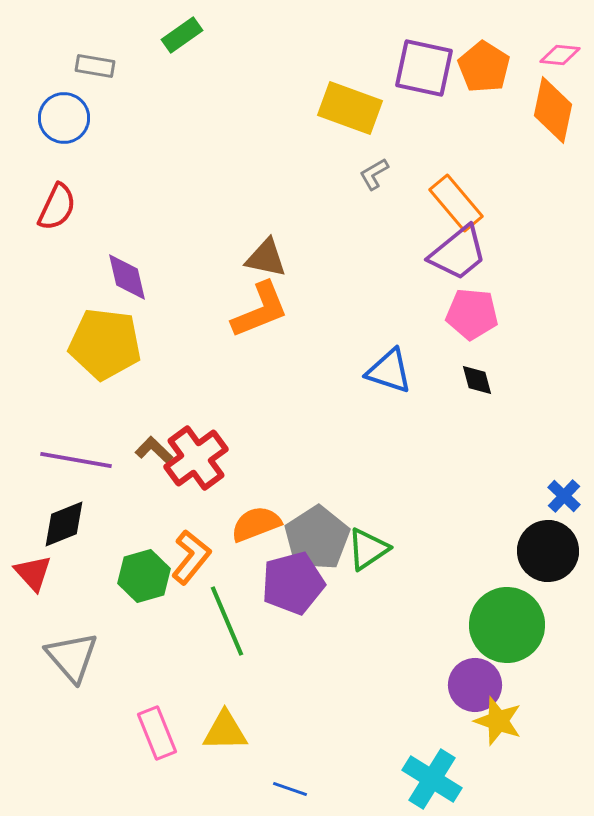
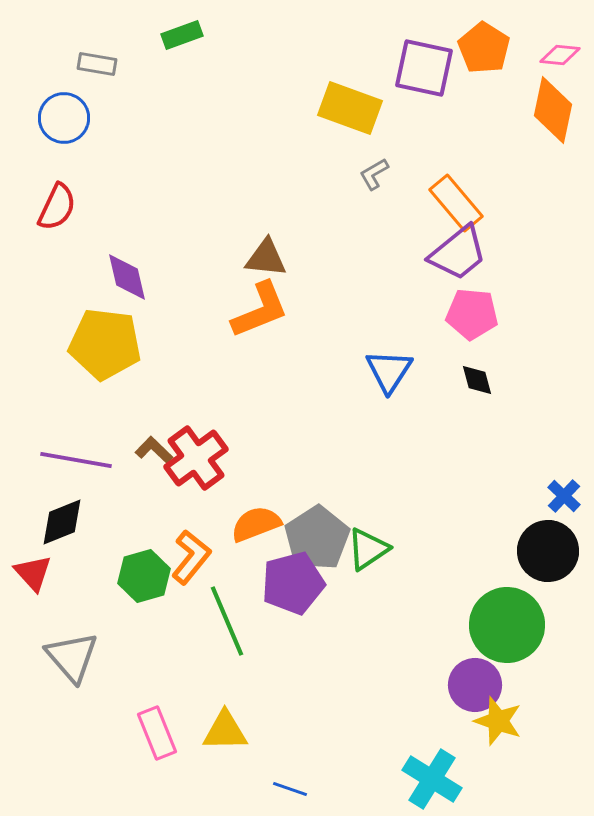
green rectangle at (182, 35): rotated 15 degrees clockwise
gray rectangle at (95, 66): moved 2 px right, 2 px up
orange pentagon at (484, 67): moved 19 px up
brown triangle at (266, 258): rotated 6 degrees counterclockwise
blue triangle at (389, 371): rotated 45 degrees clockwise
black diamond at (64, 524): moved 2 px left, 2 px up
